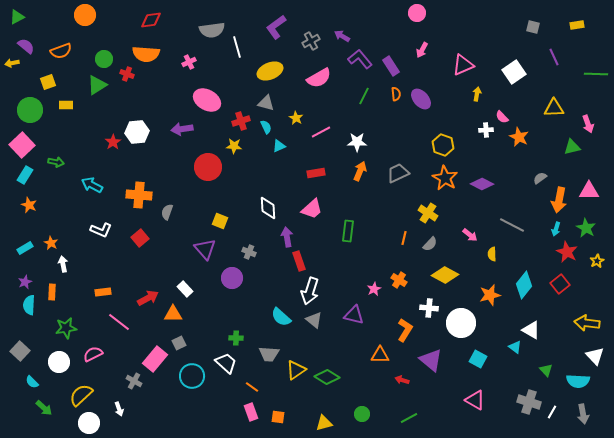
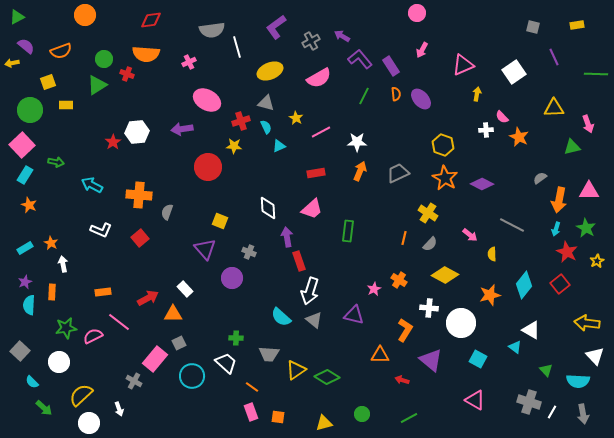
pink semicircle at (93, 354): moved 18 px up
